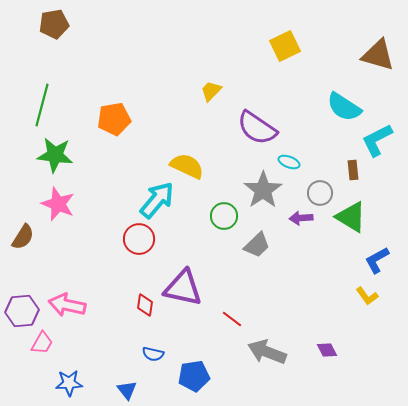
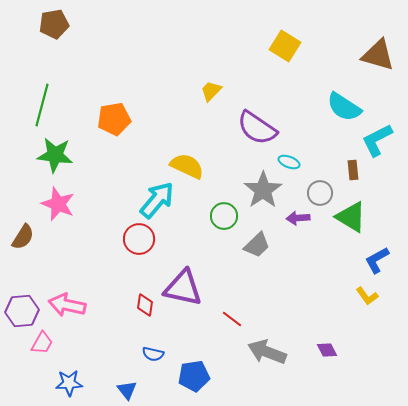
yellow square: rotated 32 degrees counterclockwise
purple arrow: moved 3 px left
